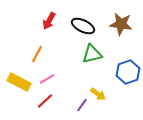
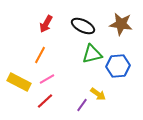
red arrow: moved 3 px left, 3 px down
orange line: moved 3 px right, 1 px down
blue hexagon: moved 10 px left, 6 px up; rotated 15 degrees clockwise
